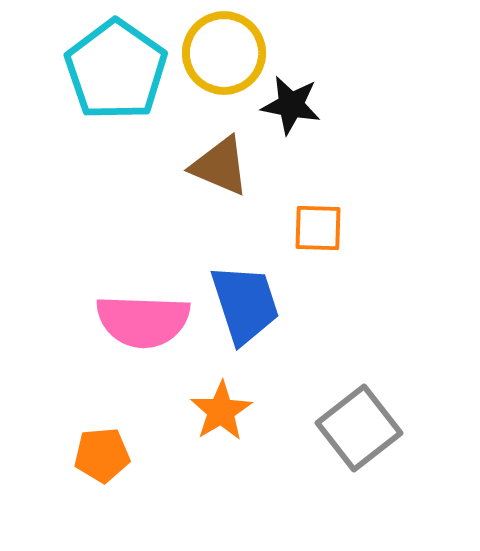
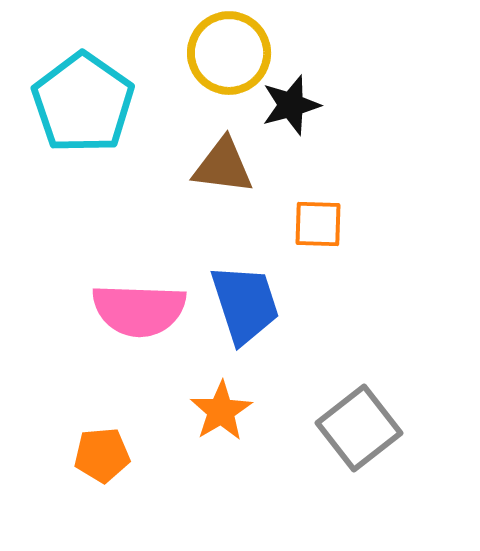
yellow circle: moved 5 px right
cyan pentagon: moved 33 px left, 33 px down
black star: rotated 26 degrees counterclockwise
brown triangle: moved 3 px right; rotated 16 degrees counterclockwise
orange square: moved 4 px up
pink semicircle: moved 4 px left, 11 px up
